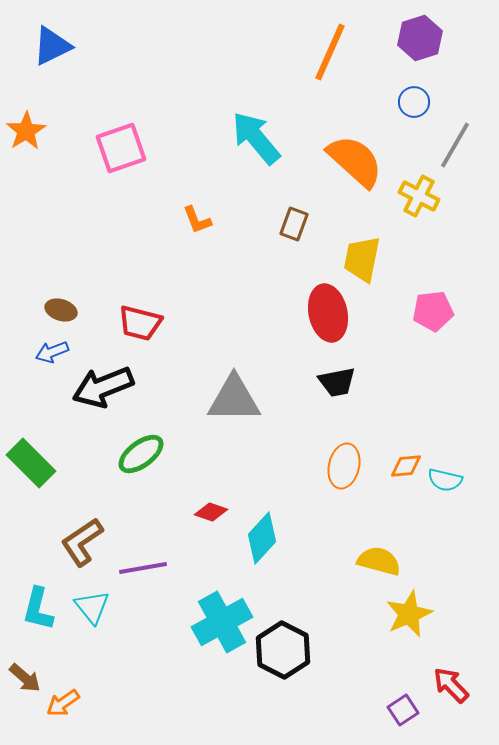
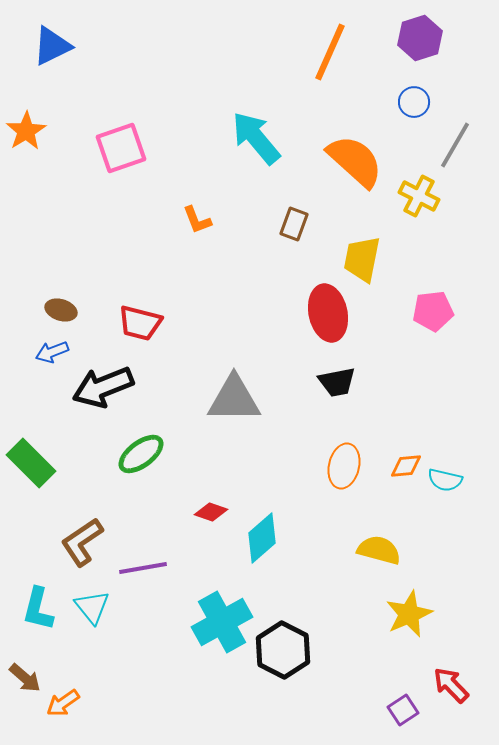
cyan diamond: rotated 6 degrees clockwise
yellow semicircle: moved 11 px up
